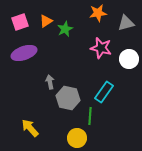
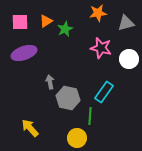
pink square: rotated 18 degrees clockwise
